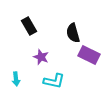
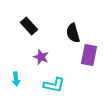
black rectangle: rotated 12 degrees counterclockwise
purple rectangle: rotated 75 degrees clockwise
cyan L-shape: moved 4 px down
